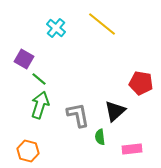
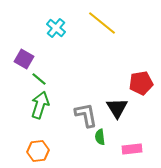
yellow line: moved 1 px up
red pentagon: rotated 20 degrees counterclockwise
black triangle: moved 2 px right, 3 px up; rotated 20 degrees counterclockwise
gray L-shape: moved 8 px right
orange hexagon: moved 10 px right; rotated 20 degrees counterclockwise
